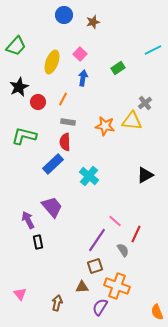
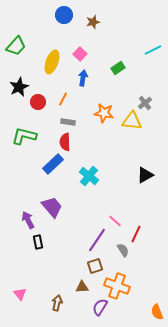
orange star: moved 1 px left, 13 px up
